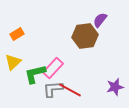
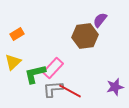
red line: moved 1 px down
